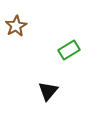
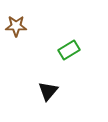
brown star: rotated 30 degrees clockwise
